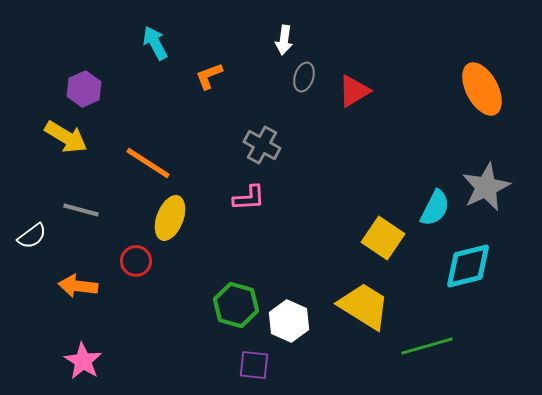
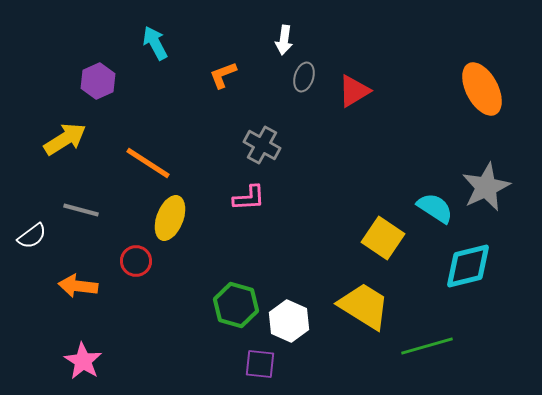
orange L-shape: moved 14 px right, 1 px up
purple hexagon: moved 14 px right, 8 px up
yellow arrow: moved 1 px left, 2 px down; rotated 63 degrees counterclockwise
cyan semicircle: rotated 84 degrees counterclockwise
purple square: moved 6 px right, 1 px up
